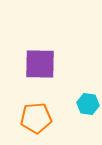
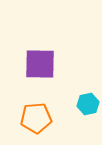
cyan hexagon: rotated 20 degrees counterclockwise
